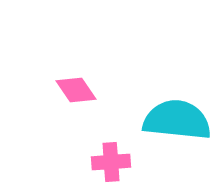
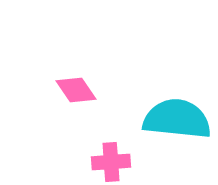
cyan semicircle: moved 1 px up
